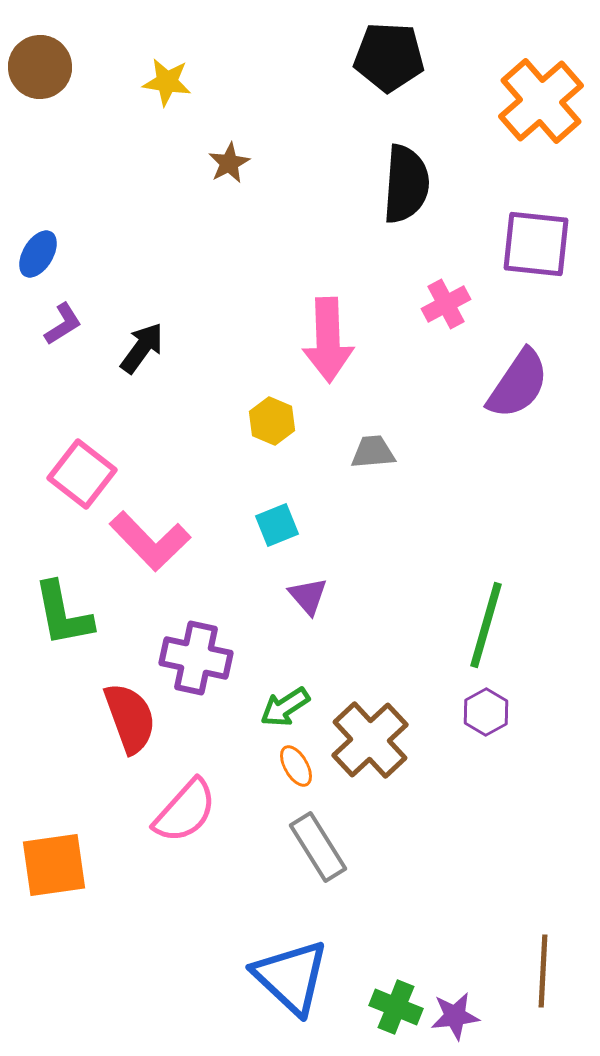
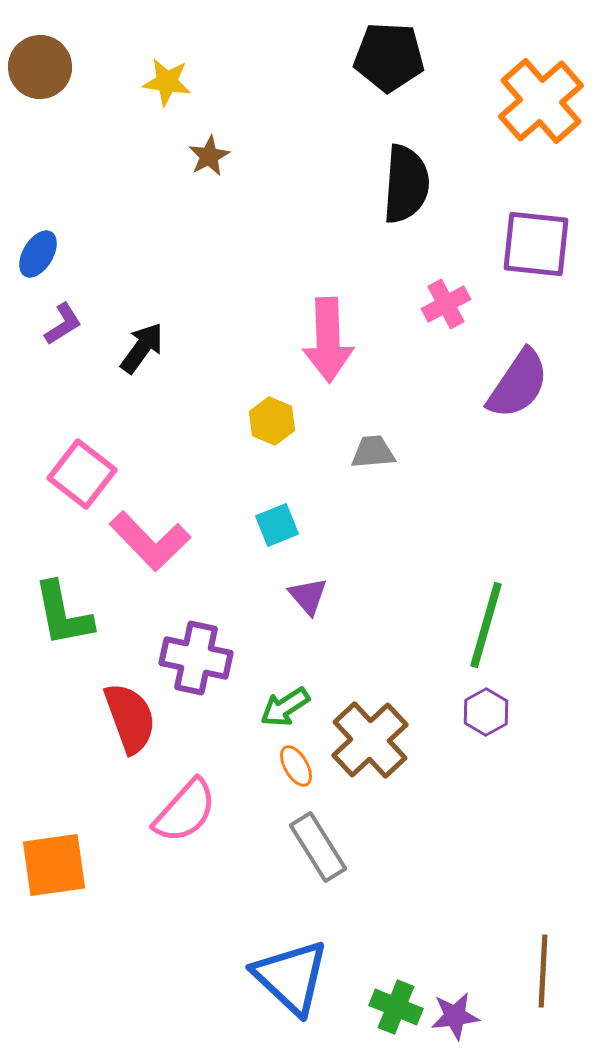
brown star: moved 20 px left, 7 px up
